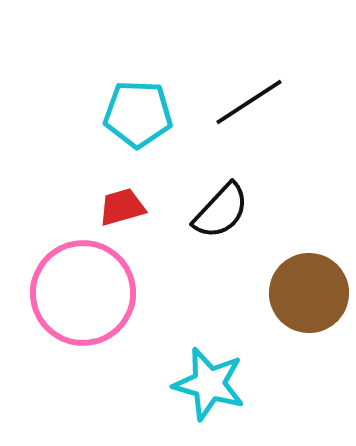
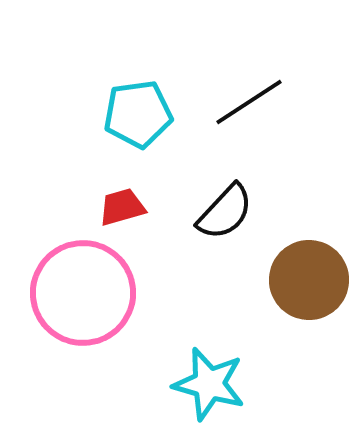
cyan pentagon: rotated 10 degrees counterclockwise
black semicircle: moved 4 px right, 1 px down
brown circle: moved 13 px up
